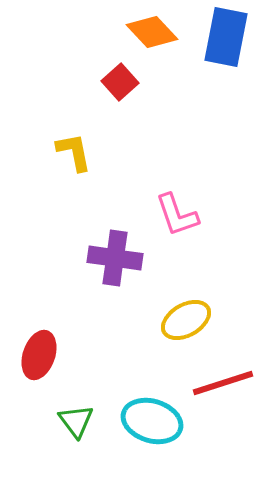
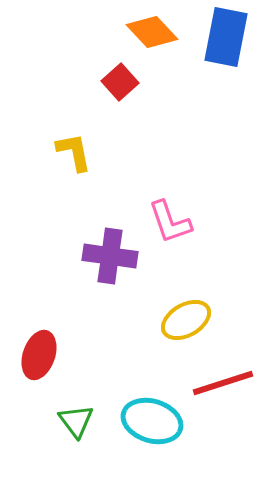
pink L-shape: moved 7 px left, 7 px down
purple cross: moved 5 px left, 2 px up
